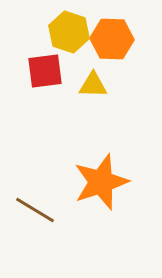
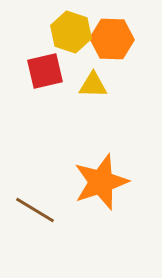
yellow hexagon: moved 2 px right
red square: rotated 6 degrees counterclockwise
